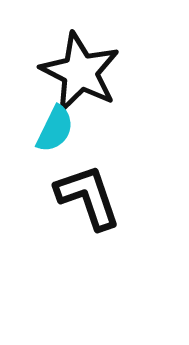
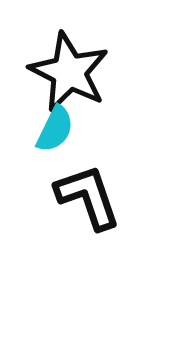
black star: moved 11 px left
